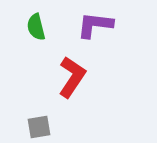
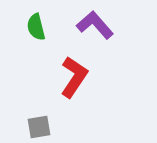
purple L-shape: rotated 42 degrees clockwise
red L-shape: moved 2 px right
